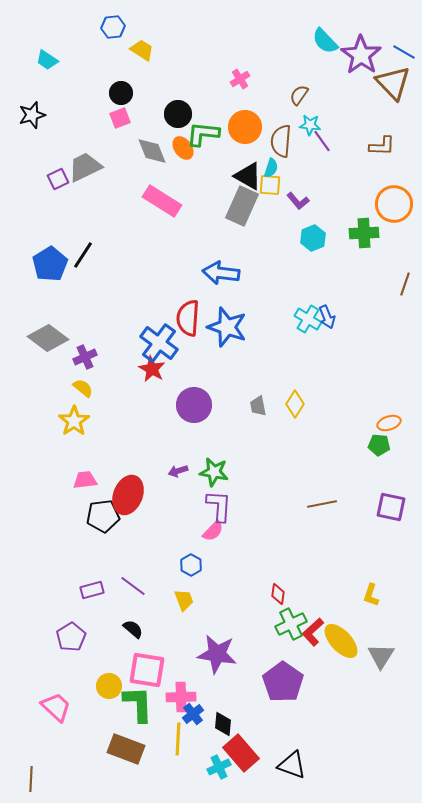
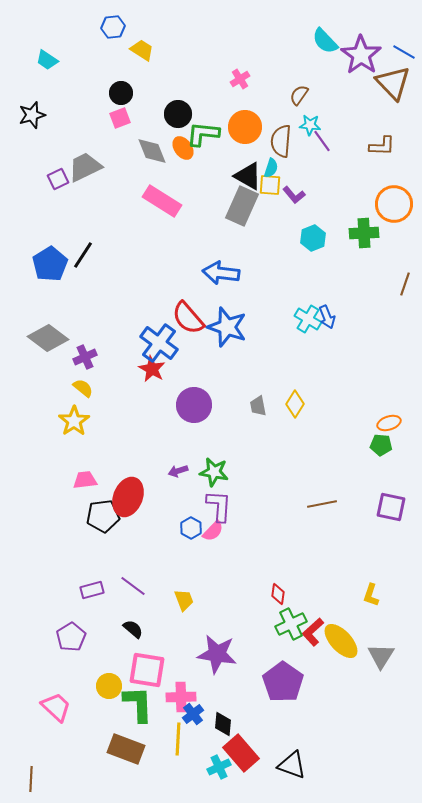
purple L-shape at (298, 201): moved 4 px left, 6 px up
red semicircle at (188, 318): rotated 45 degrees counterclockwise
green pentagon at (379, 445): moved 2 px right
red ellipse at (128, 495): moved 2 px down
blue hexagon at (191, 565): moved 37 px up
